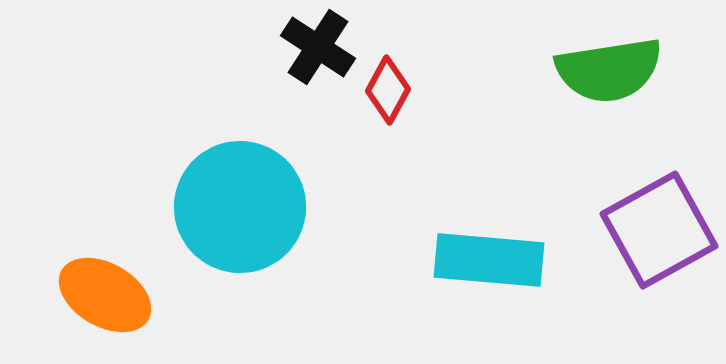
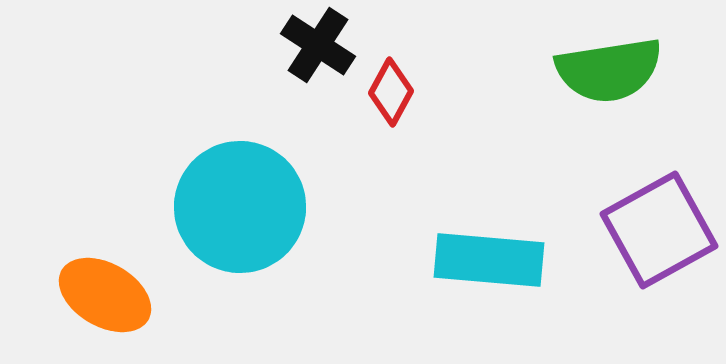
black cross: moved 2 px up
red diamond: moved 3 px right, 2 px down
